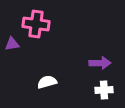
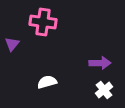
pink cross: moved 7 px right, 2 px up
purple triangle: rotated 42 degrees counterclockwise
white cross: rotated 36 degrees counterclockwise
